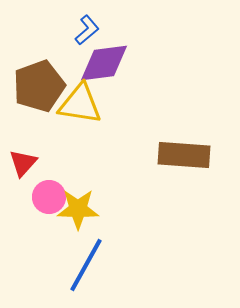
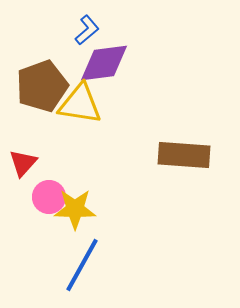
brown pentagon: moved 3 px right
yellow star: moved 3 px left
blue line: moved 4 px left
